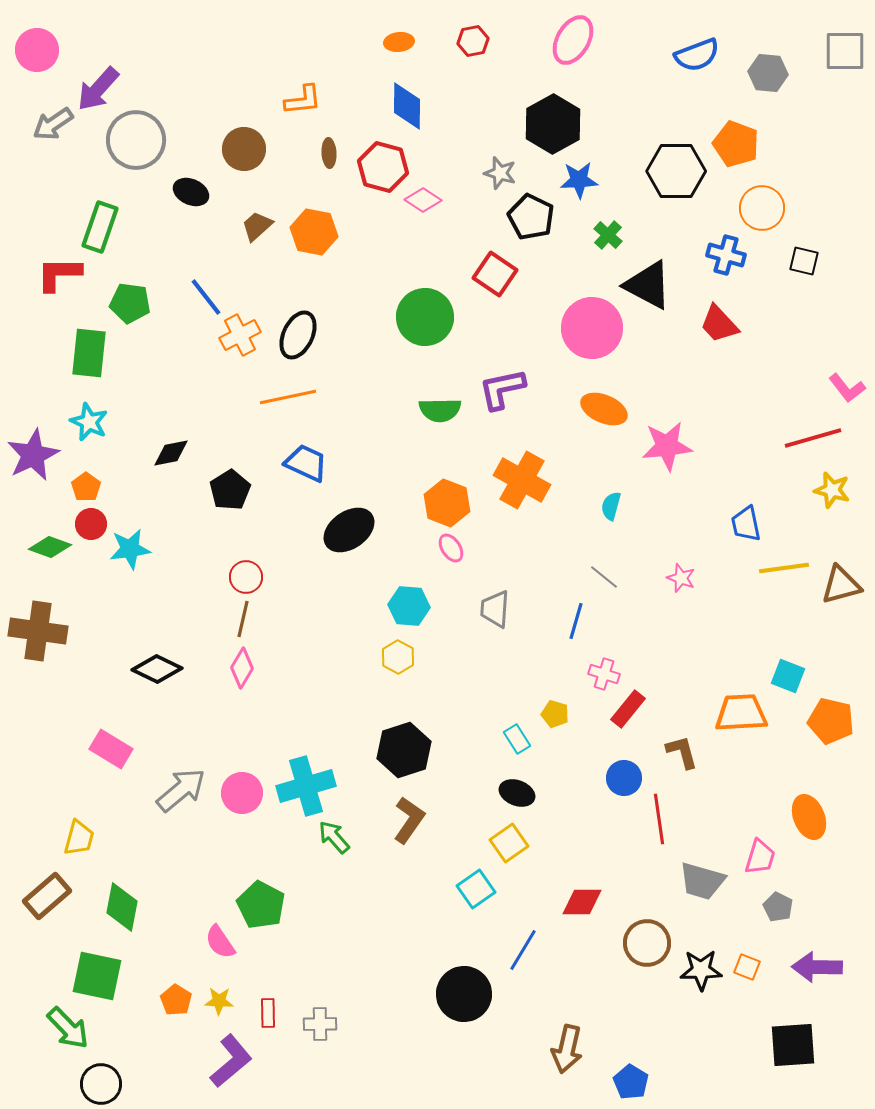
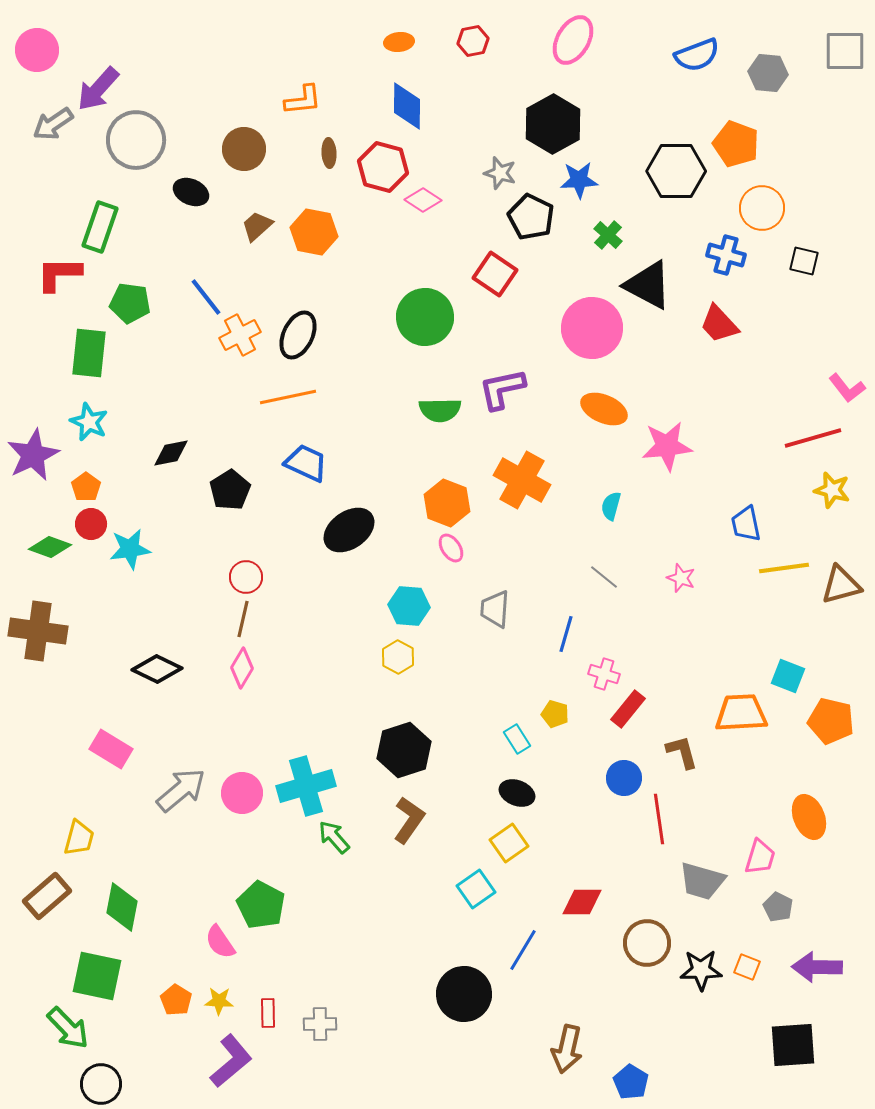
blue line at (576, 621): moved 10 px left, 13 px down
